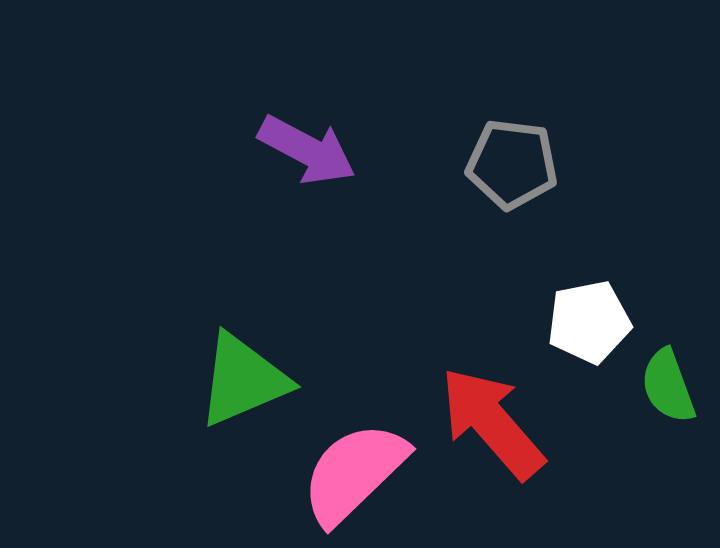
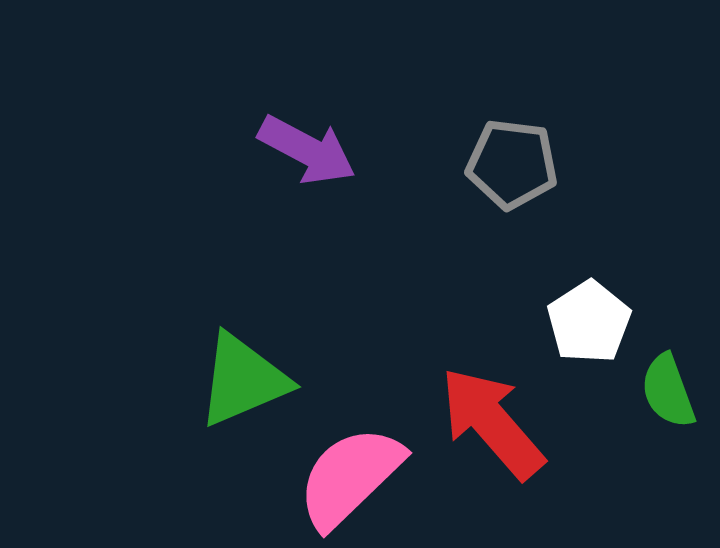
white pentagon: rotated 22 degrees counterclockwise
green semicircle: moved 5 px down
pink semicircle: moved 4 px left, 4 px down
